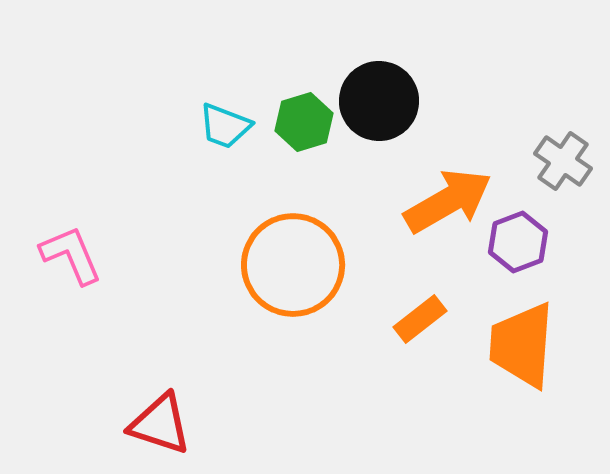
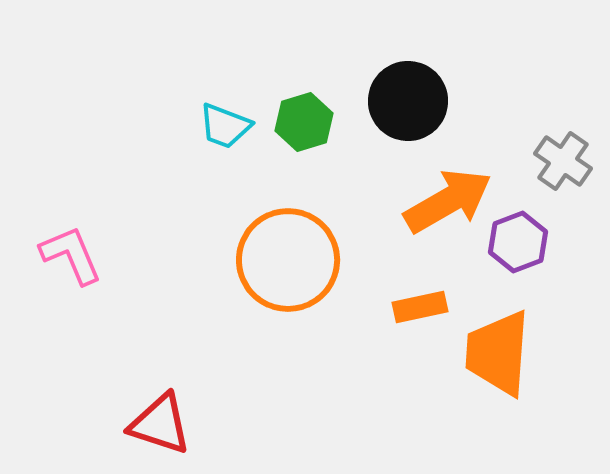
black circle: moved 29 px right
orange circle: moved 5 px left, 5 px up
orange rectangle: moved 12 px up; rotated 26 degrees clockwise
orange trapezoid: moved 24 px left, 8 px down
